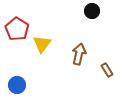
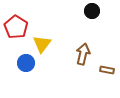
red pentagon: moved 1 px left, 2 px up
brown arrow: moved 4 px right
brown rectangle: rotated 48 degrees counterclockwise
blue circle: moved 9 px right, 22 px up
